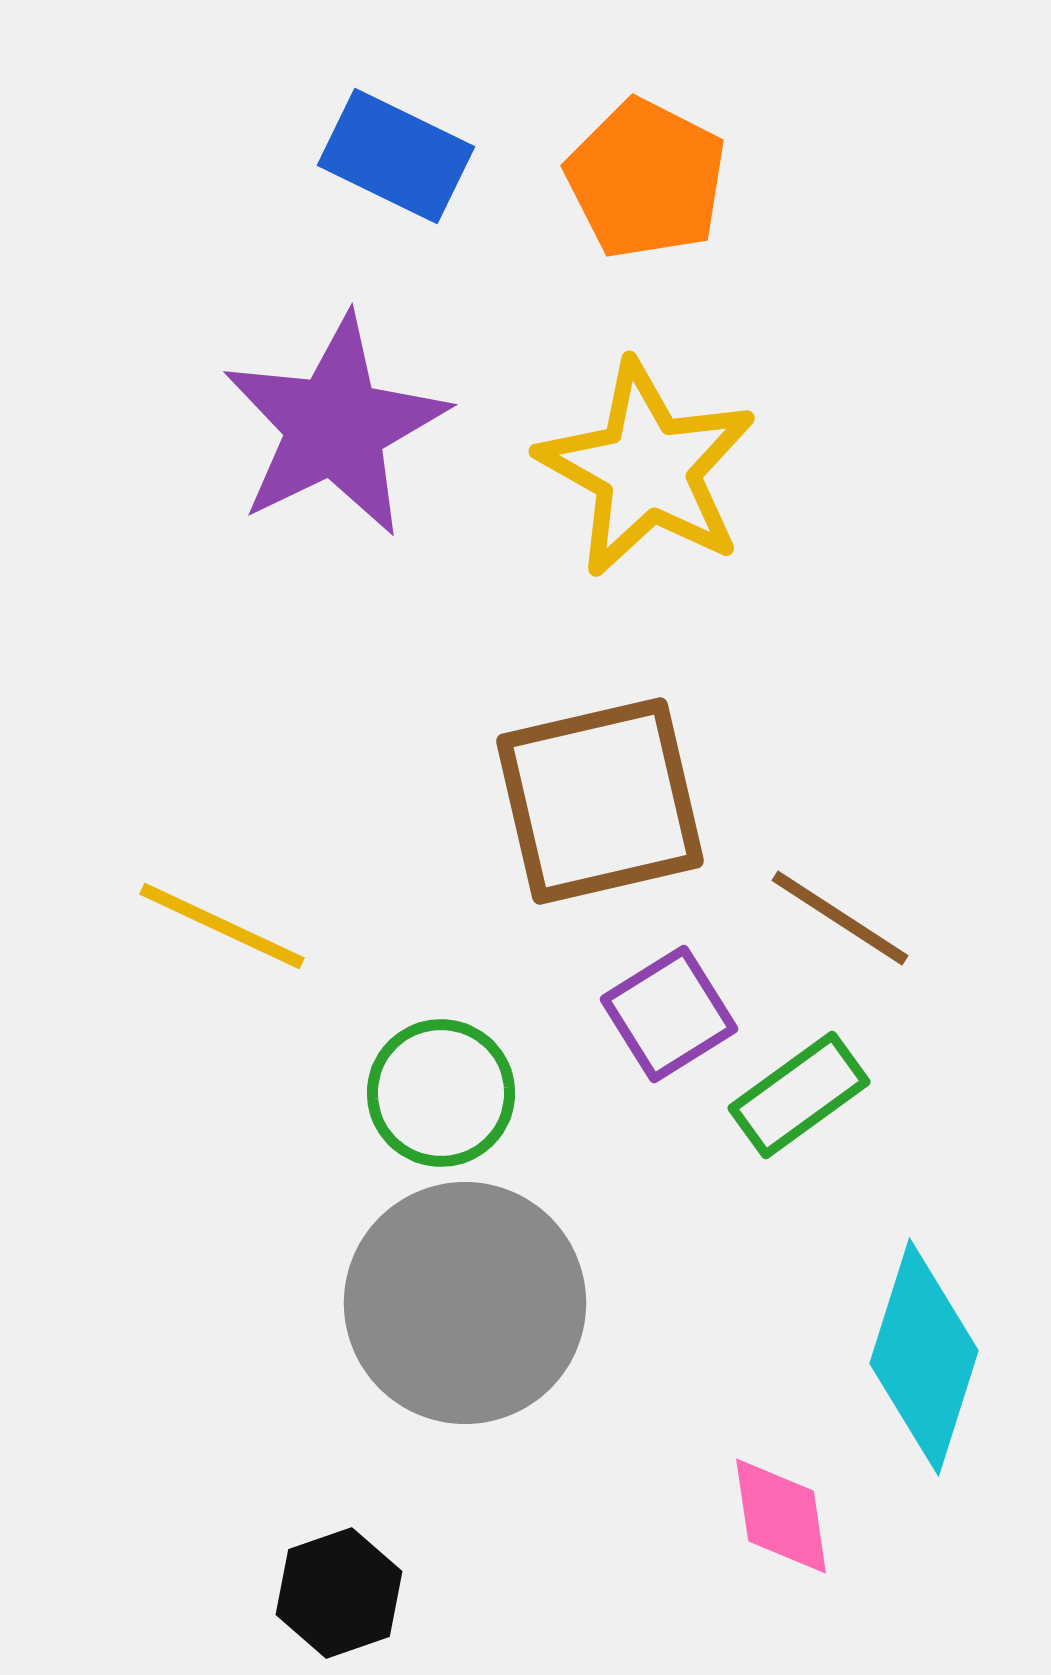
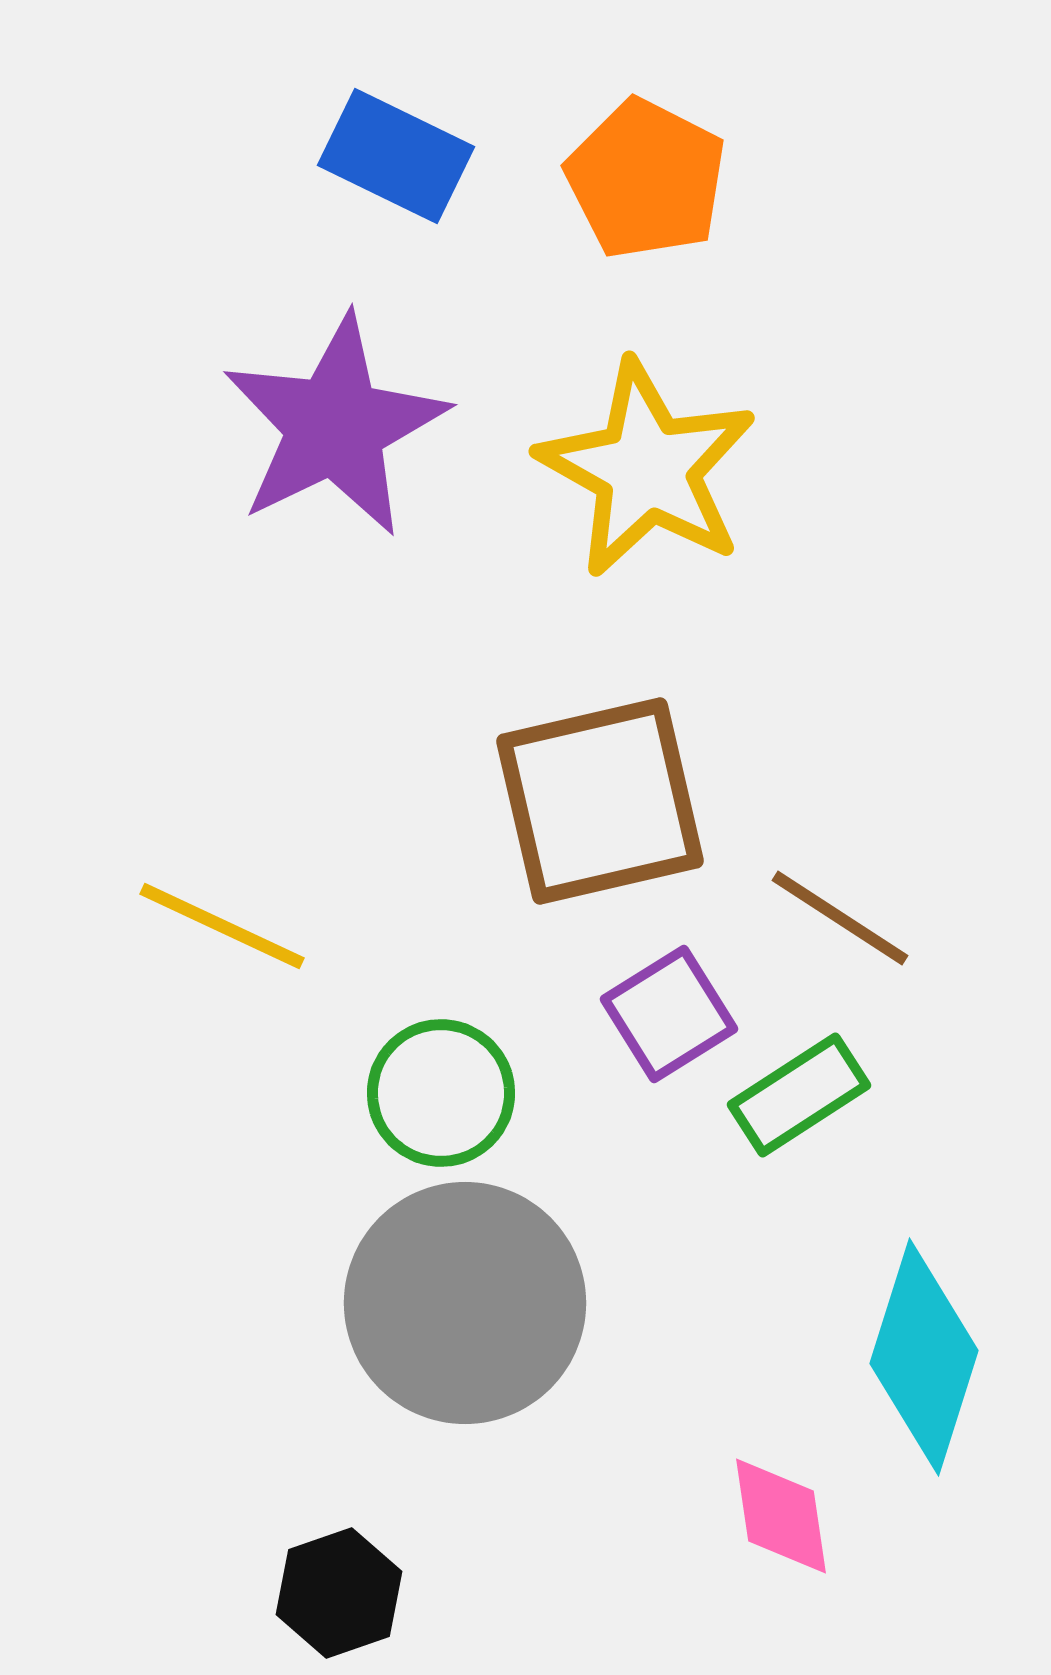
green rectangle: rotated 3 degrees clockwise
